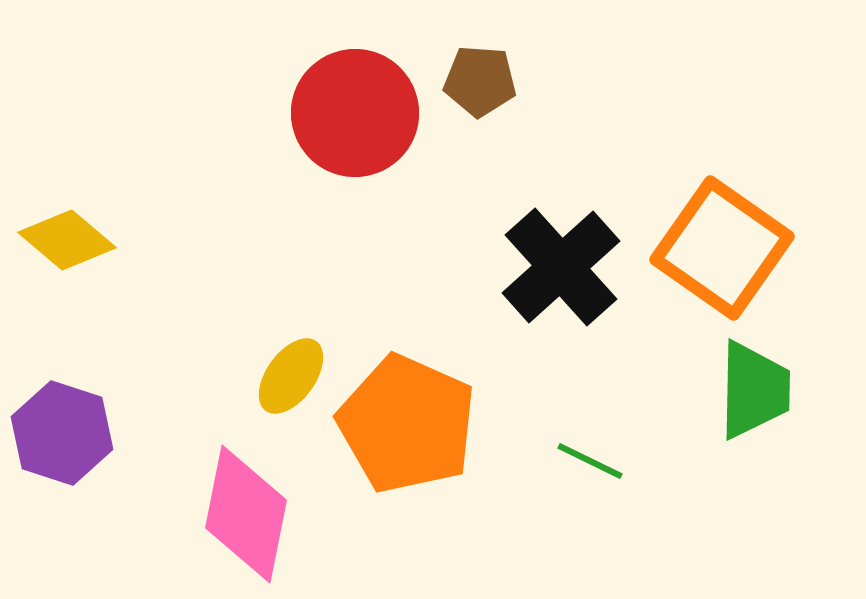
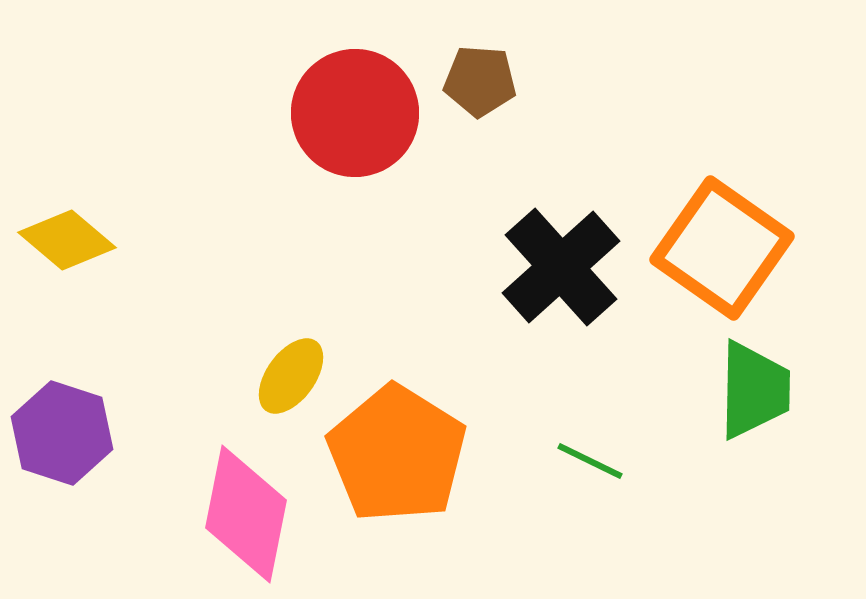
orange pentagon: moved 10 px left, 30 px down; rotated 8 degrees clockwise
